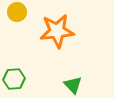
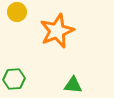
orange star: rotated 16 degrees counterclockwise
green triangle: rotated 42 degrees counterclockwise
